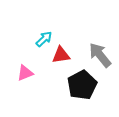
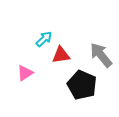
gray arrow: moved 1 px right
pink triangle: rotated 12 degrees counterclockwise
black pentagon: rotated 20 degrees counterclockwise
